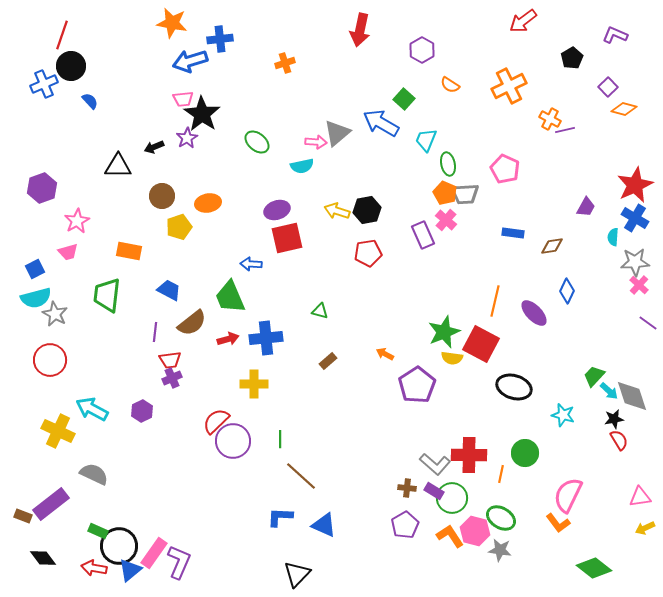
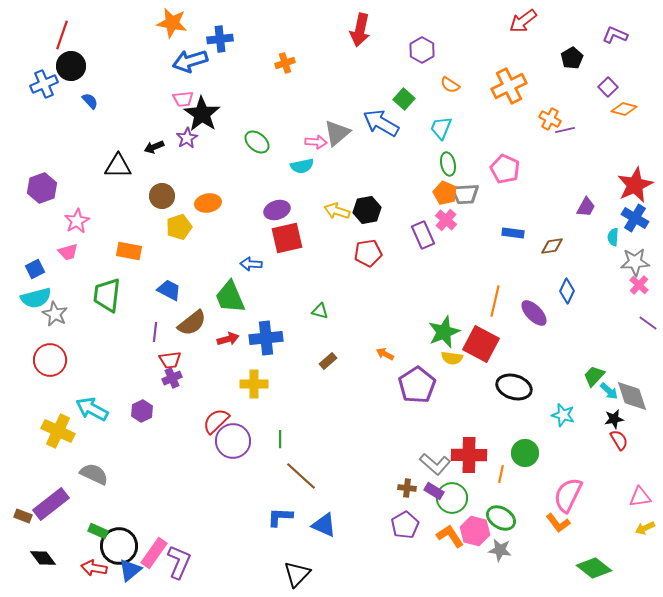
cyan trapezoid at (426, 140): moved 15 px right, 12 px up
